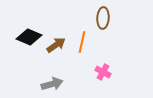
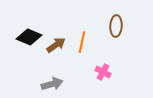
brown ellipse: moved 13 px right, 8 px down
